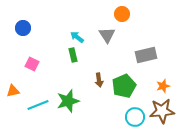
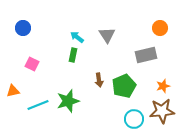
orange circle: moved 38 px right, 14 px down
green rectangle: rotated 24 degrees clockwise
cyan circle: moved 1 px left, 2 px down
